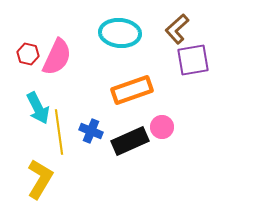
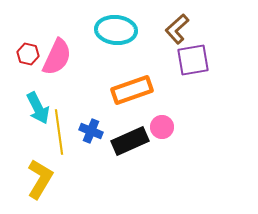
cyan ellipse: moved 4 px left, 3 px up
